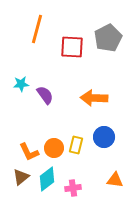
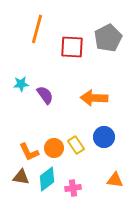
yellow rectangle: rotated 48 degrees counterclockwise
brown triangle: rotated 48 degrees clockwise
